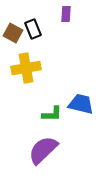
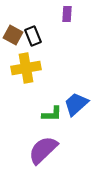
purple rectangle: moved 1 px right
black rectangle: moved 7 px down
brown square: moved 2 px down
blue trapezoid: moved 5 px left; rotated 56 degrees counterclockwise
